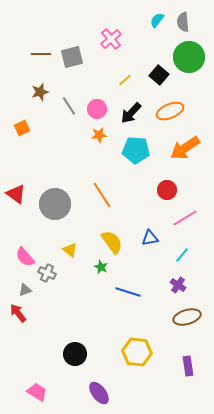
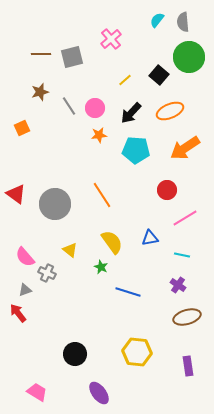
pink circle: moved 2 px left, 1 px up
cyan line: rotated 63 degrees clockwise
